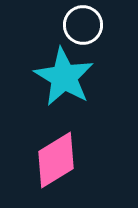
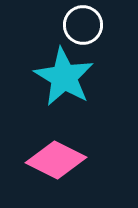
pink diamond: rotated 58 degrees clockwise
